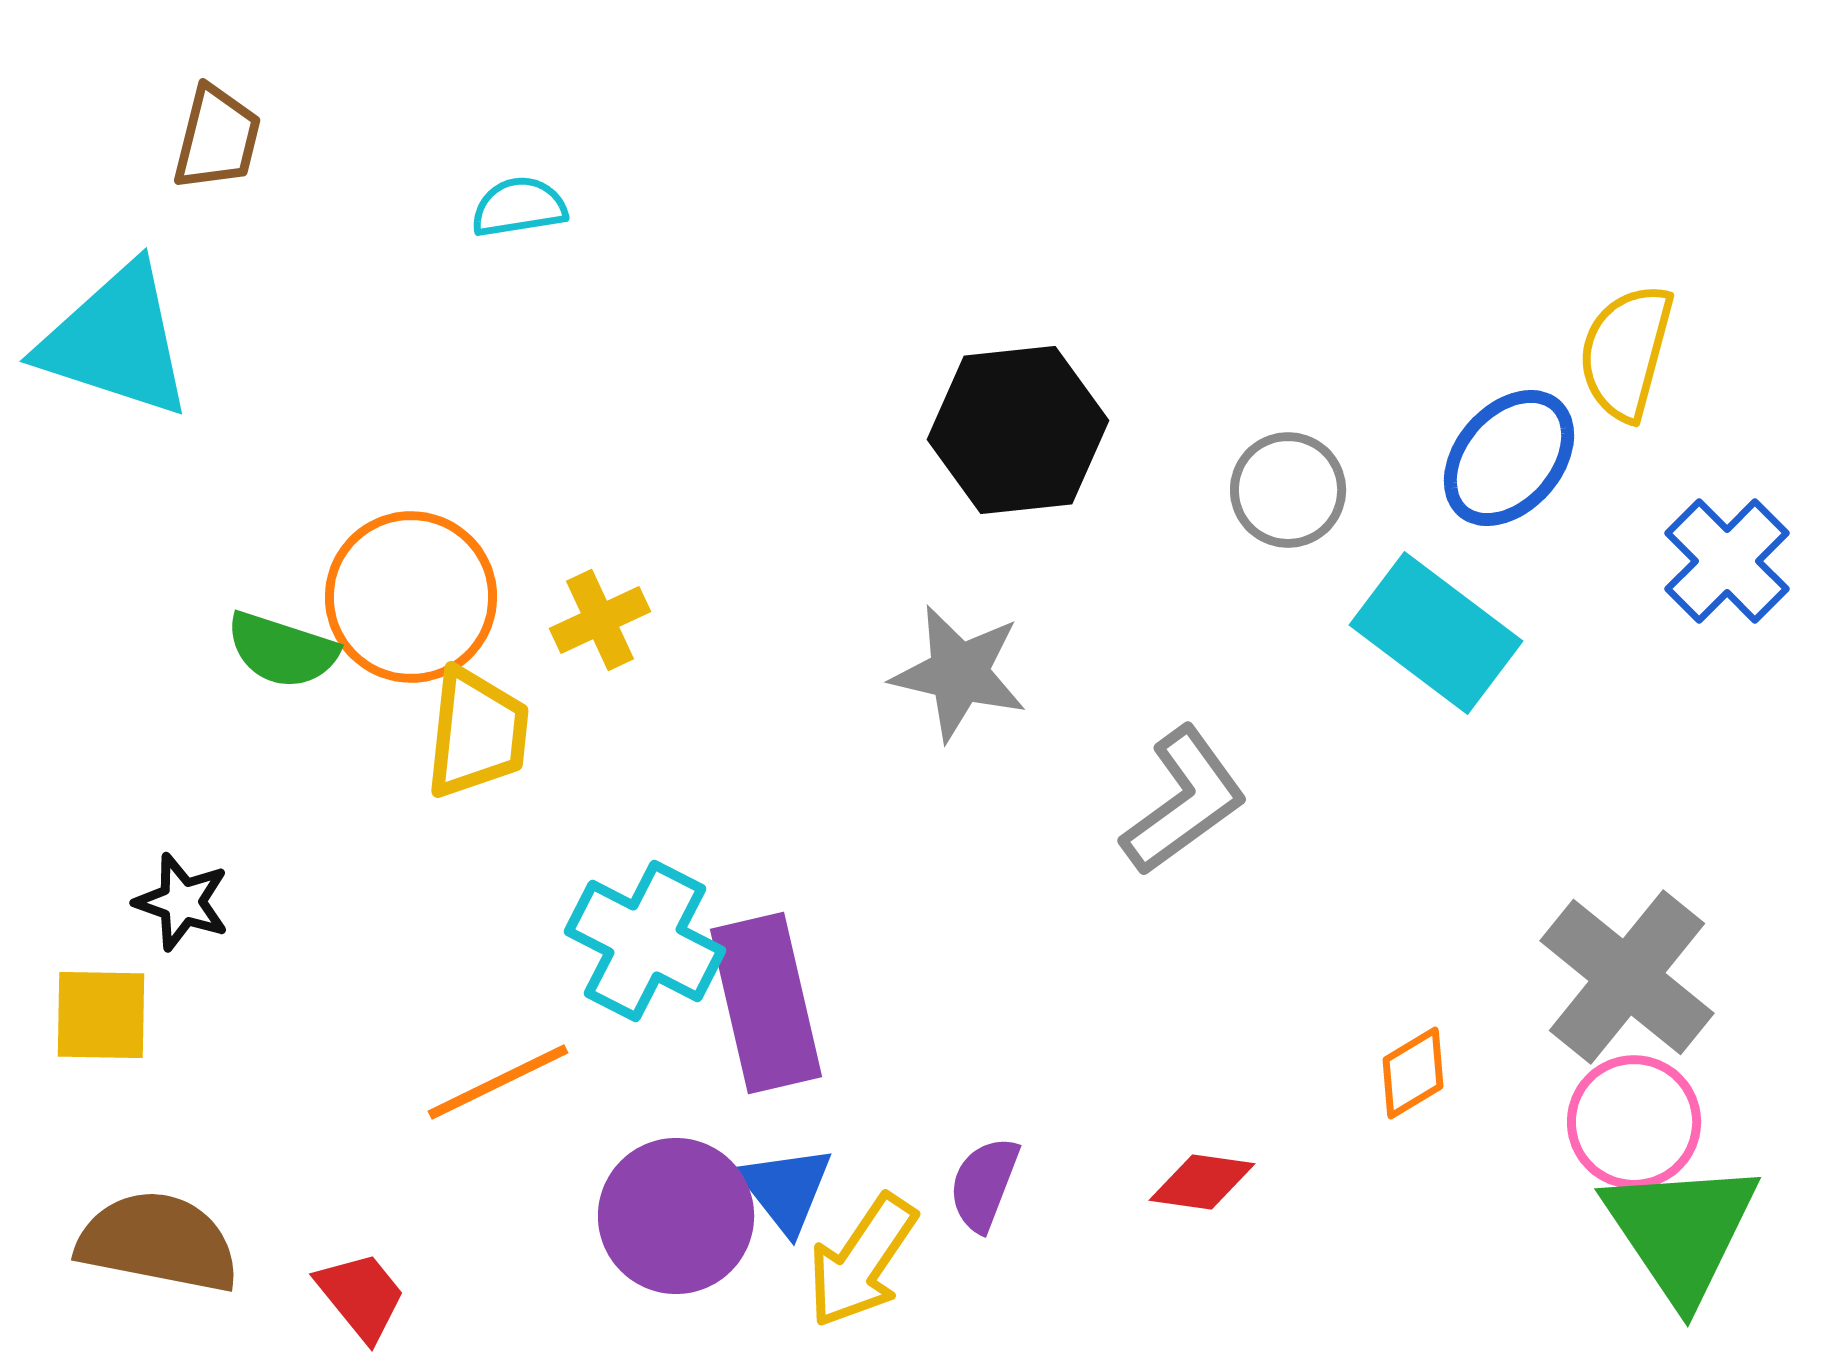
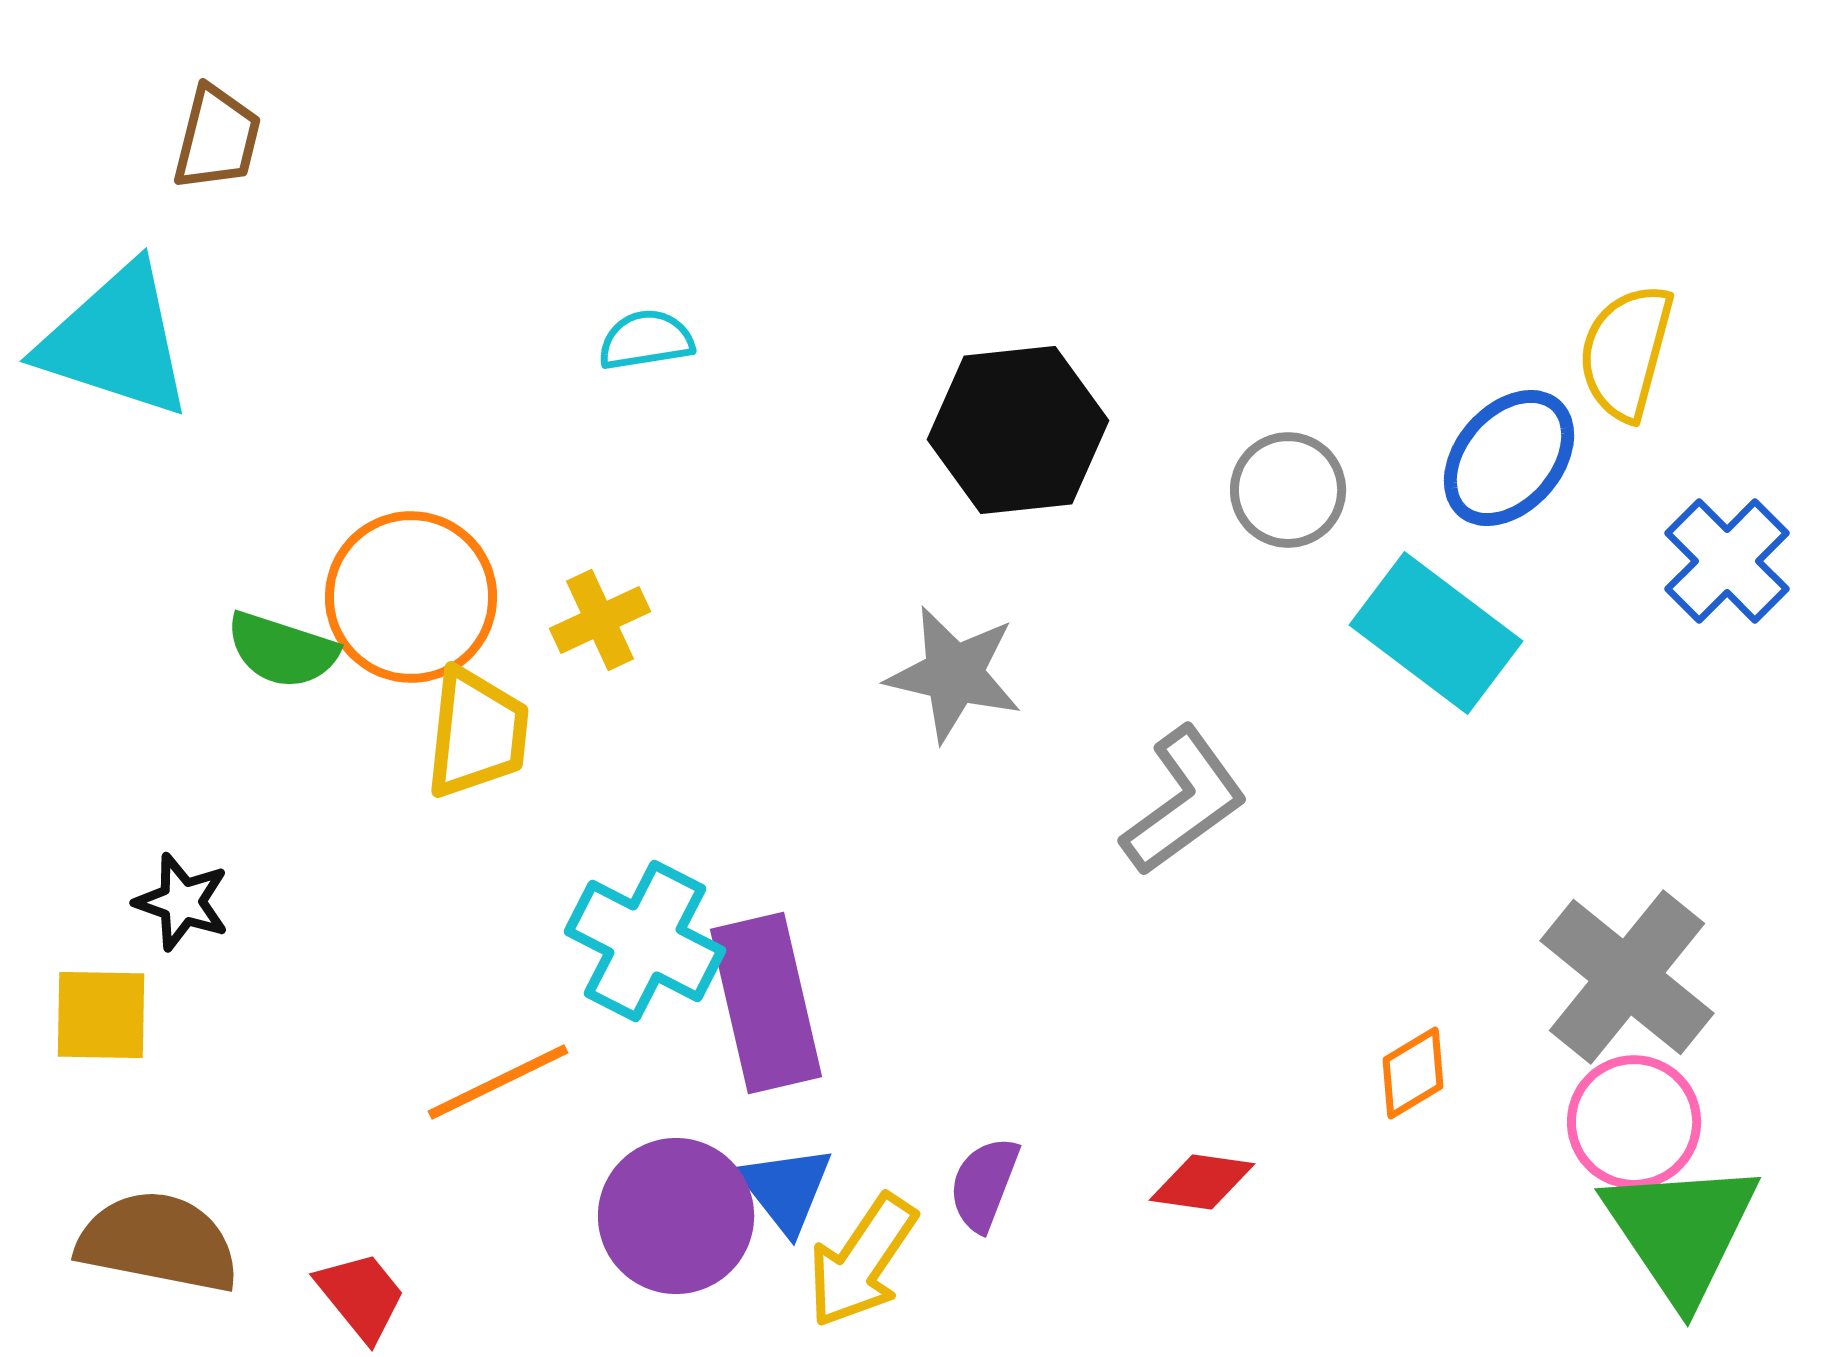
cyan semicircle: moved 127 px right, 133 px down
gray star: moved 5 px left, 1 px down
